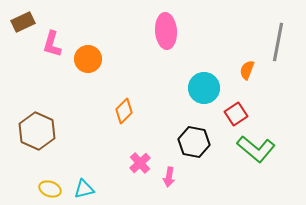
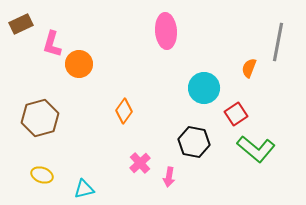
brown rectangle: moved 2 px left, 2 px down
orange circle: moved 9 px left, 5 px down
orange semicircle: moved 2 px right, 2 px up
orange diamond: rotated 10 degrees counterclockwise
brown hexagon: moved 3 px right, 13 px up; rotated 21 degrees clockwise
yellow ellipse: moved 8 px left, 14 px up
